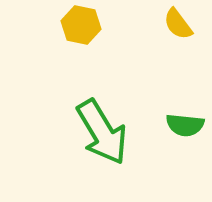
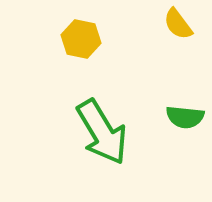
yellow hexagon: moved 14 px down
green semicircle: moved 8 px up
